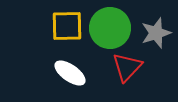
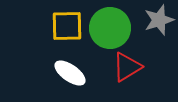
gray star: moved 3 px right, 13 px up
red triangle: rotated 16 degrees clockwise
